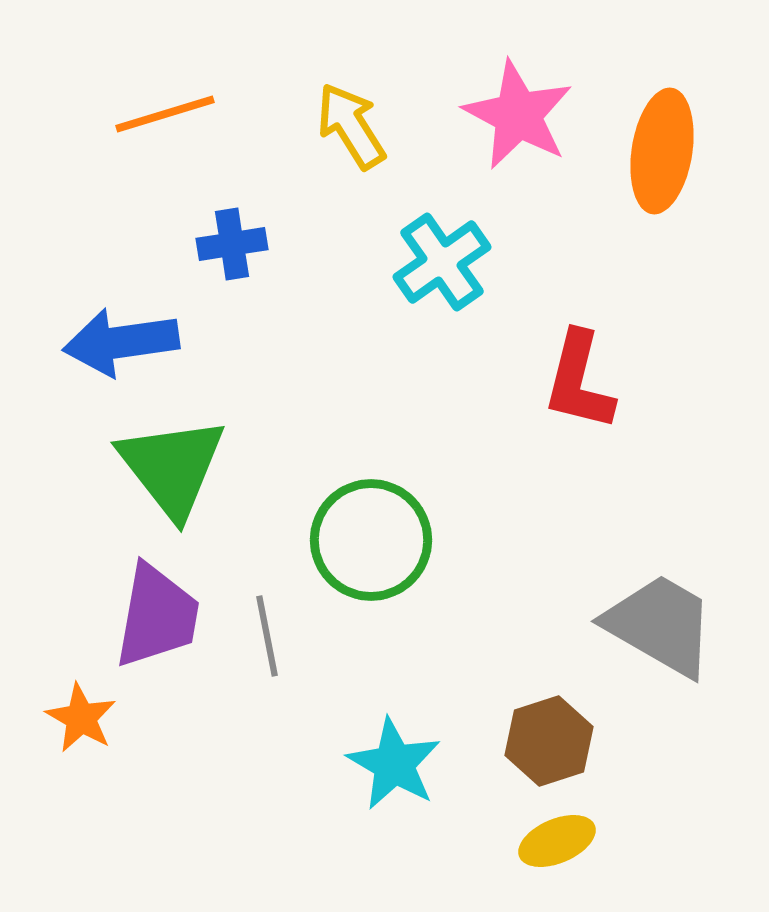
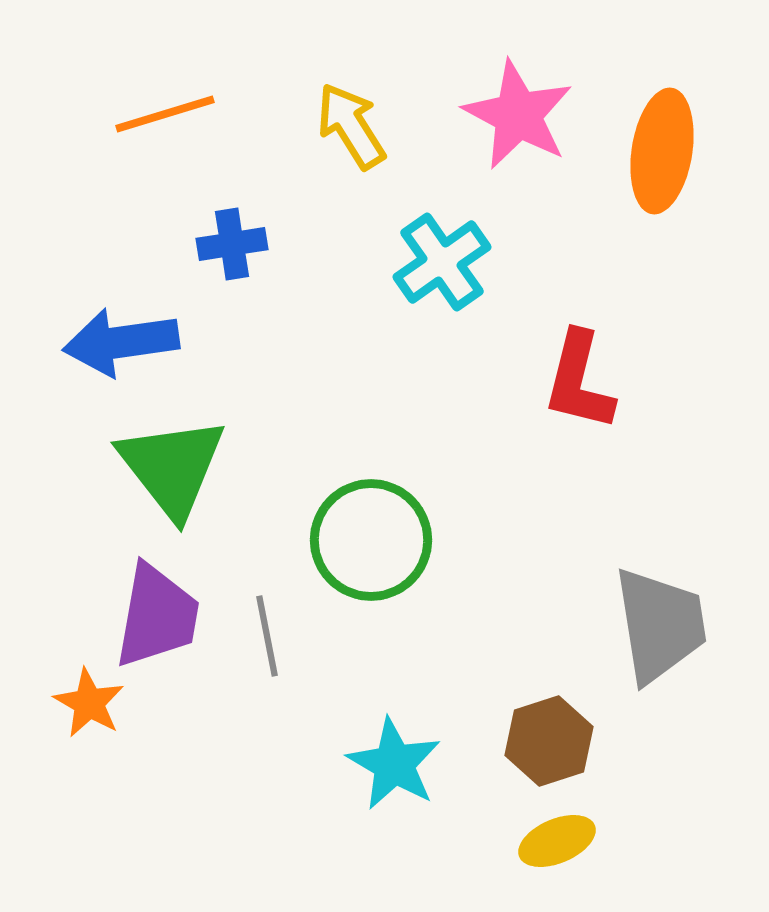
gray trapezoid: rotated 51 degrees clockwise
orange star: moved 8 px right, 15 px up
